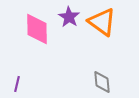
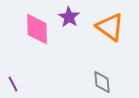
orange triangle: moved 8 px right, 5 px down
purple line: moved 4 px left; rotated 42 degrees counterclockwise
